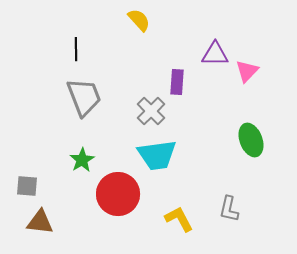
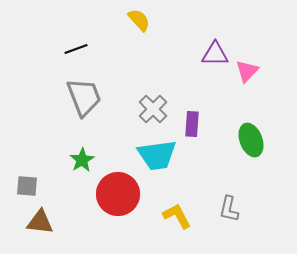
black line: rotated 70 degrees clockwise
purple rectangle: moved 15 px right, 42 px down
gray cross: moved 2 px right, 2 px up
yellow L-shape: moved 2 px left, 3 px up
